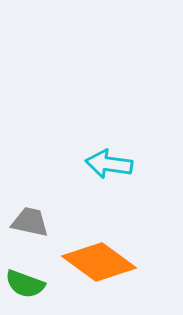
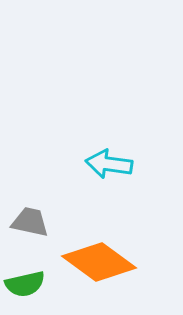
green semicircle: rotated 33 degrees counterclockwise
